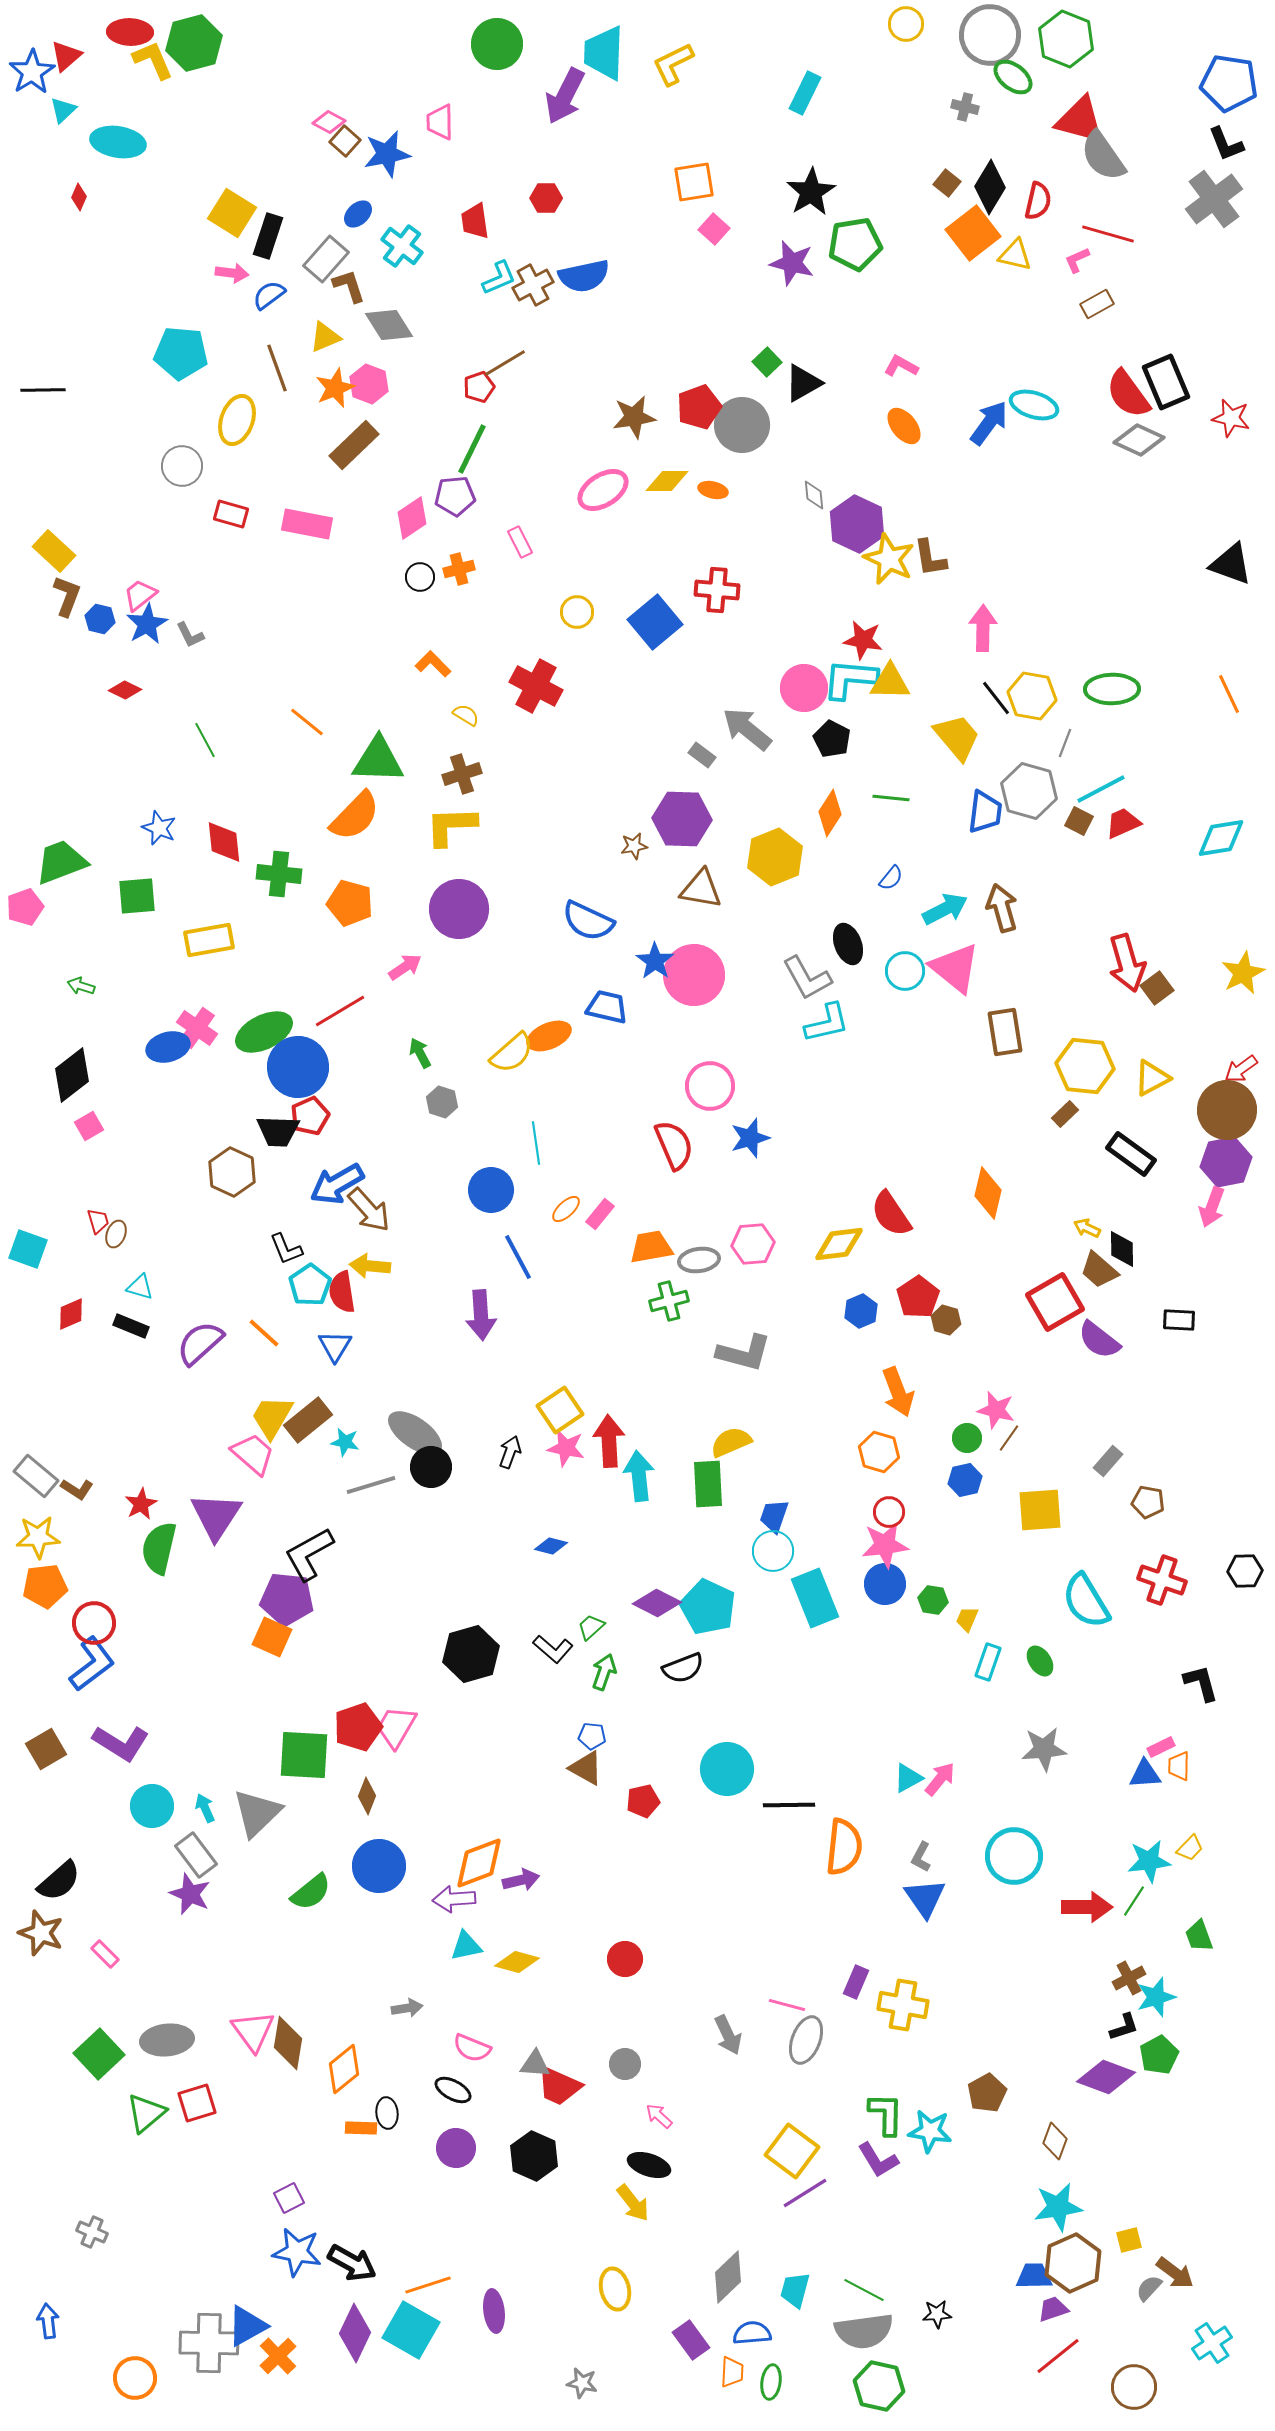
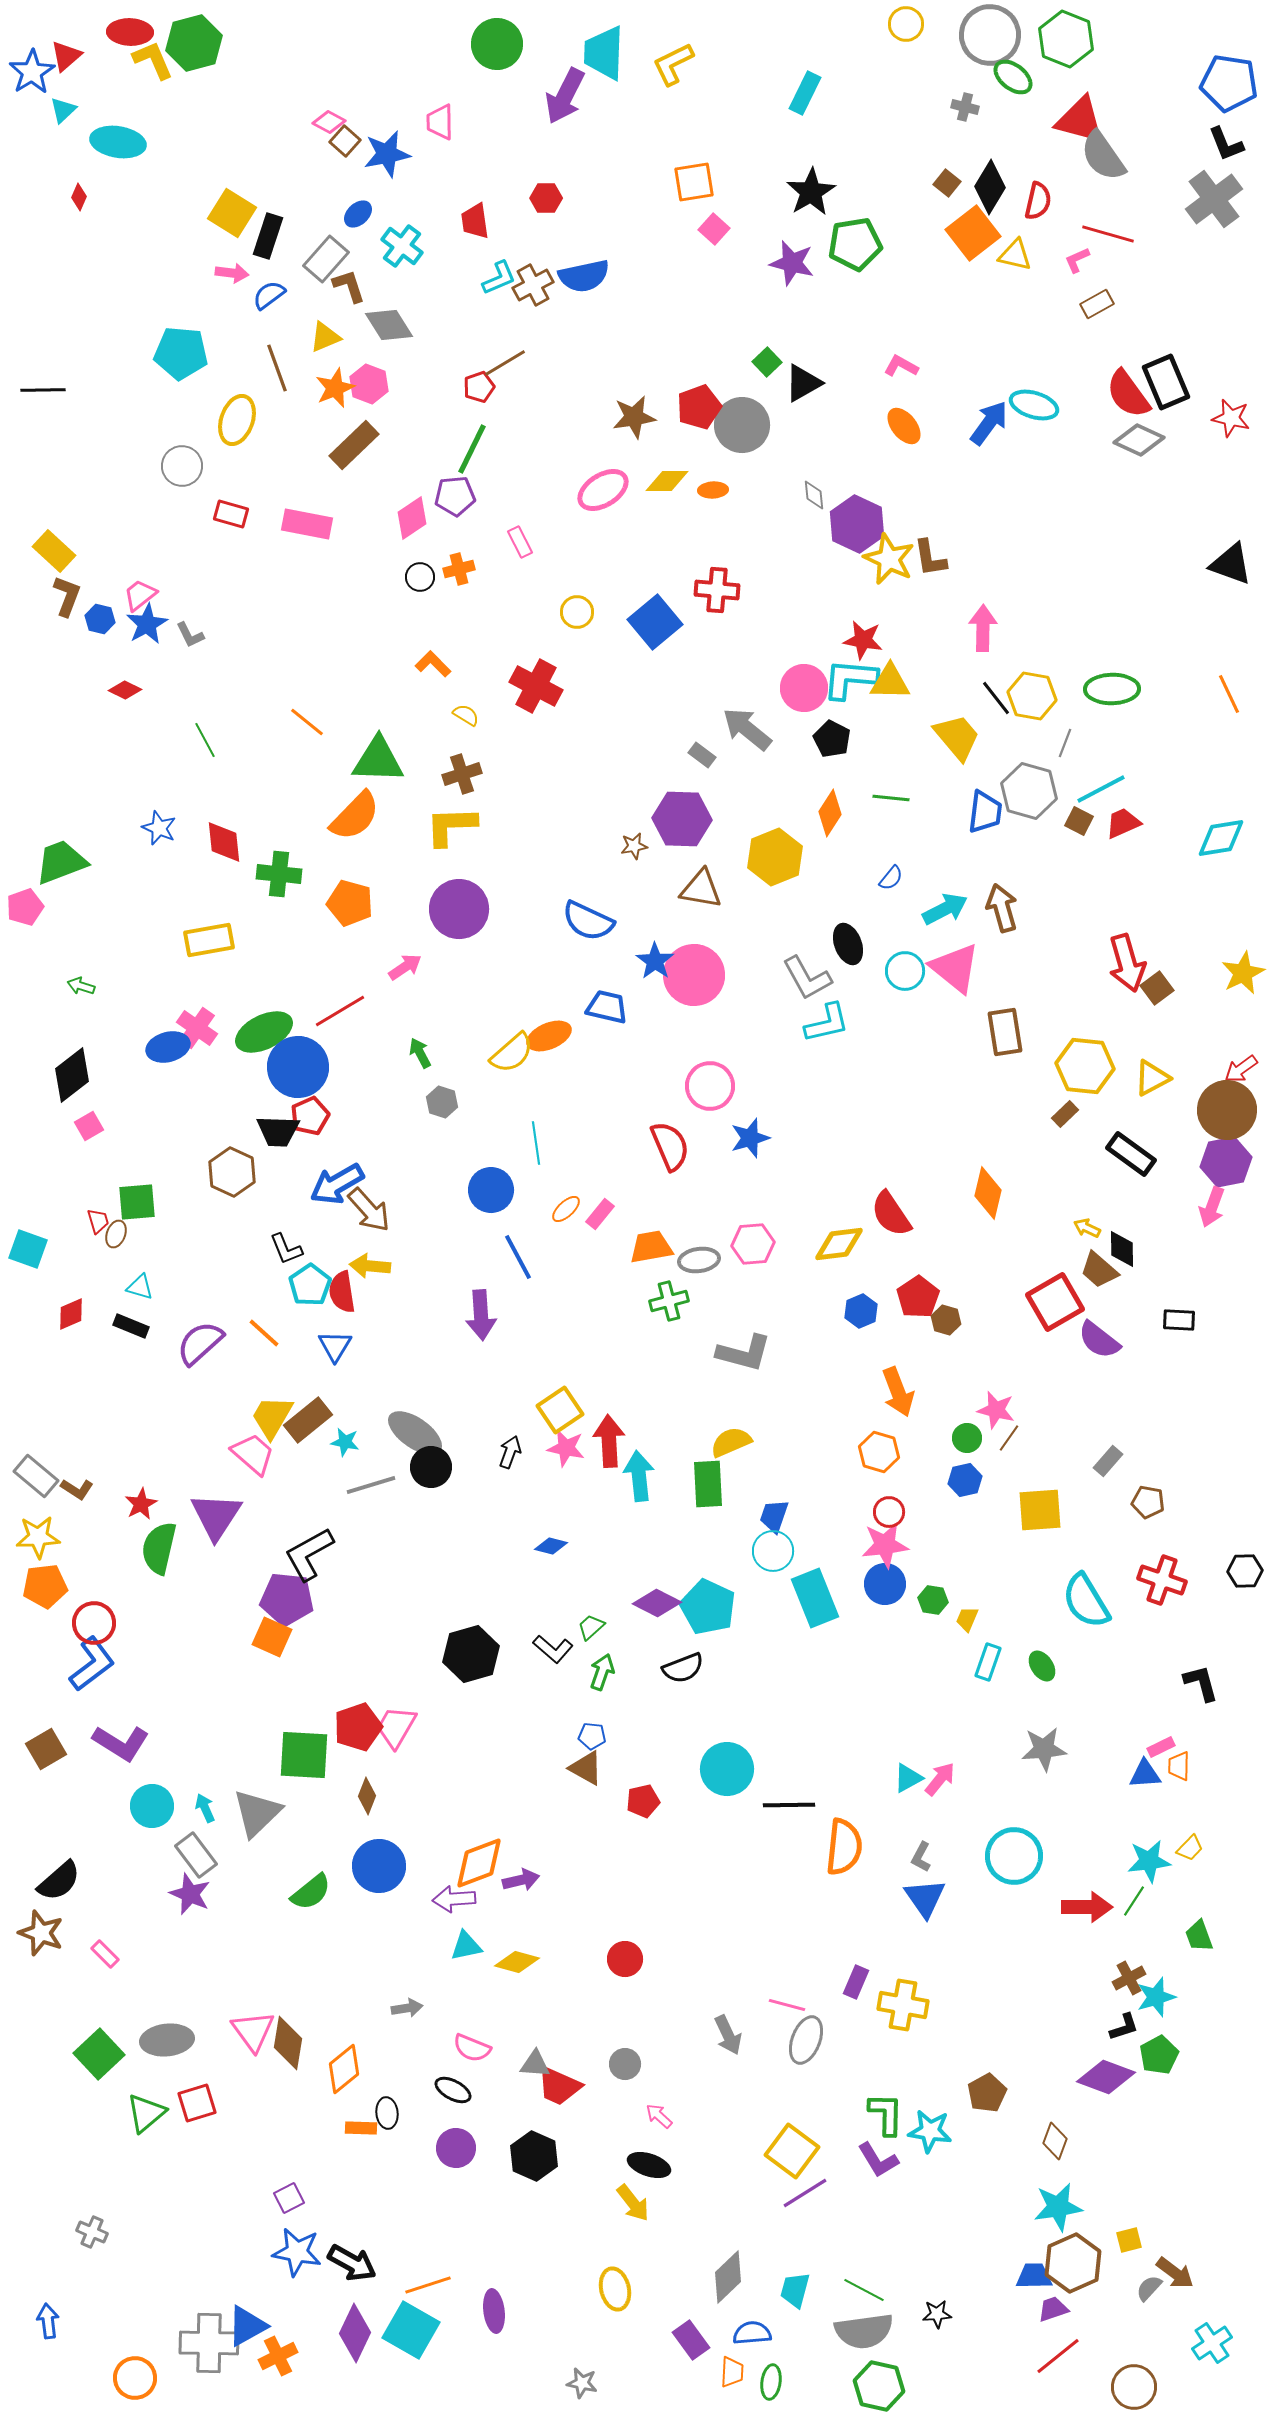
orange ellipse at (713, 490): rotated 16 degrees counterclockwise
green square at (137, 896): moved 306 px down
red semicircle at (674, 1145): moved 4 px left, 1 px down
green ellipse at (1040, 1661): moved 2 px right, 5 px down
green arrow at (604, 1672): moved 2 px left
orange cross at (278, 2356): rotated 18 degrees clockwise
